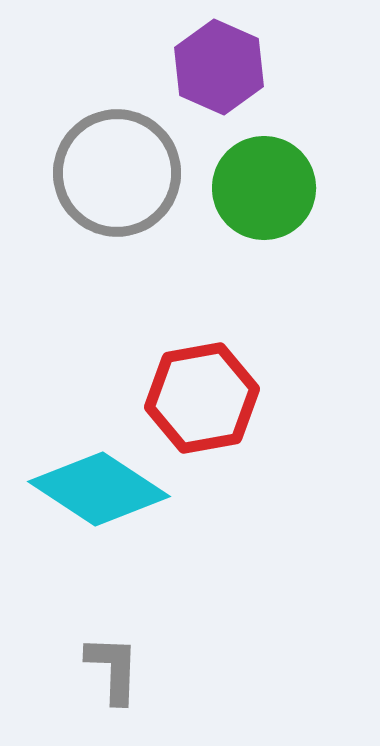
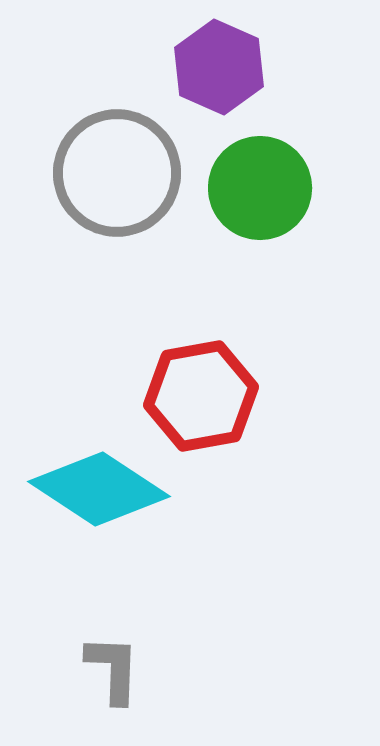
green circle: moved 4 px left
red hexagon: moved 1 px left, 2 px up
